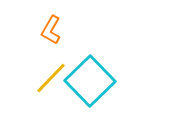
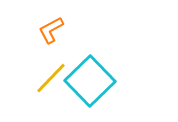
orange L-shape: rotated 32 degrees clockwise
